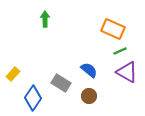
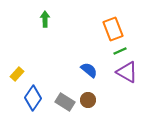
orange rectangle: rotated 45 degrees clockwise
yellow rectangle: moved 4 px right
gray rectangle: moved 4 px right, 19 px down
brown circle: moved 1 px left, 4 px down
